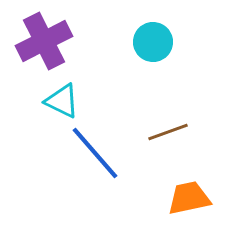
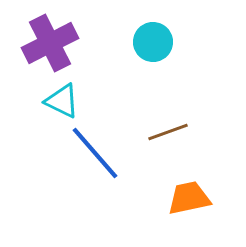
purple cross: moved 6 px right, 2 px down
